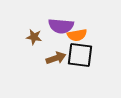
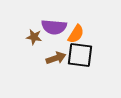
purple semicircle: moved 7 px left, 1 px down
orange semicircle: moved 1 px left, 1 px up; rotated 48 degrees counterclockwise
